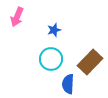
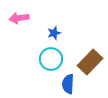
pink arrow: moved 2 px right, 1 px down; rotated 60 degrees clockwise
blue star: moved 3 px down
